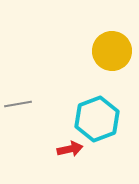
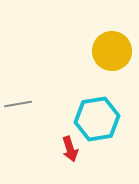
cyan hexagon: rotated 12 degrees clockwise
red arrow: rotated 85 degrees clockwise
